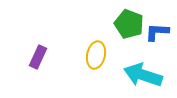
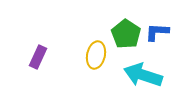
green pentagon: moved 3 px left, 10 px down; rotated 12 degrees clockwise
